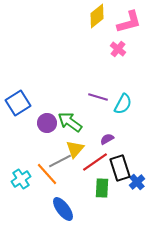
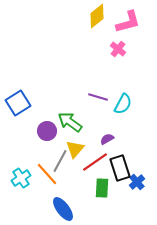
pink L-shape: moved 1 px left
purple circle: moved 8 px down
gray line: rotated 35 degrees counterclockwise
cyan cross: moved 1 px up
